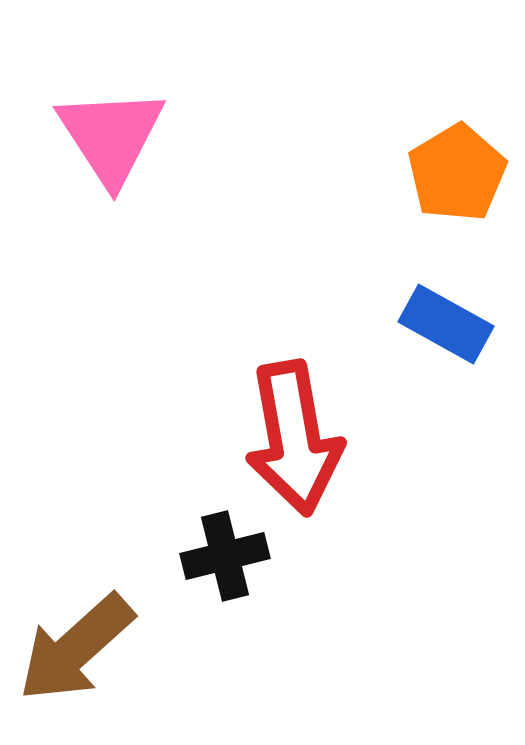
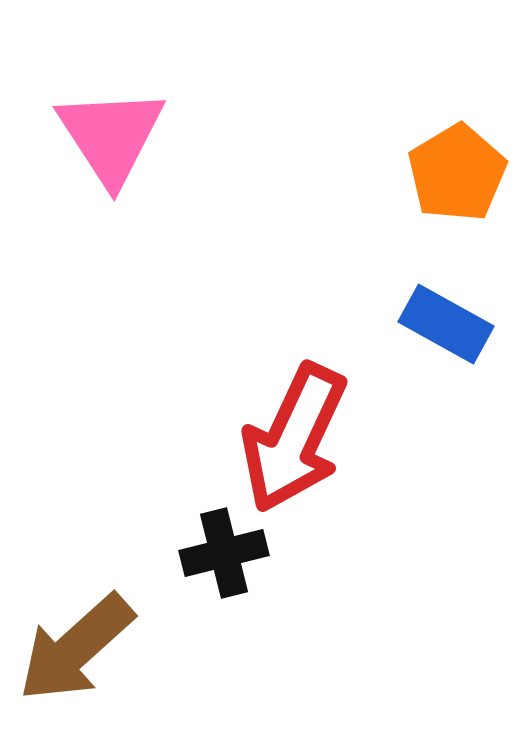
red arrow: rotated 35 degrees clockwise
black cross: moved 1 px left, 3 px up
